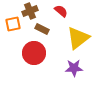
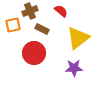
orange square: moved 1 px down
